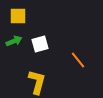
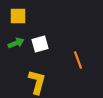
green arrow: moved 2 px right, 2 px down
orange line: rotated 18 degrees clockwise
